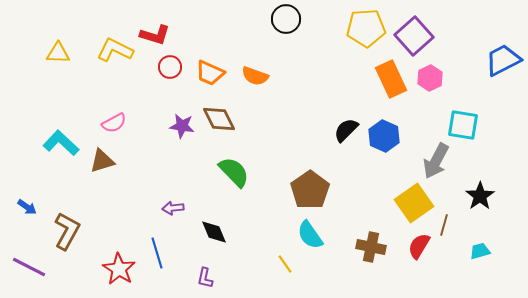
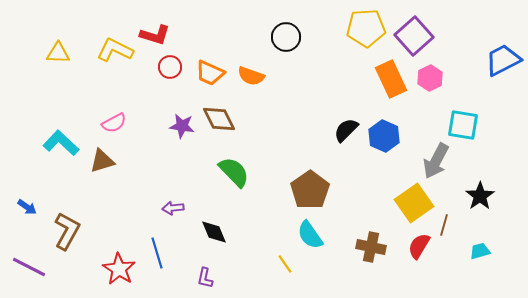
black circle: moved 18 px down
orange semicircle: moved 4 px left
